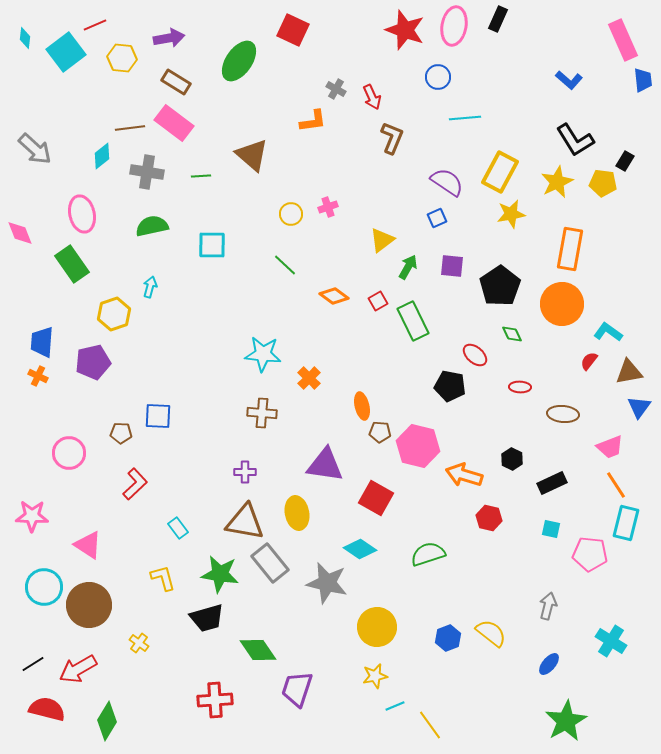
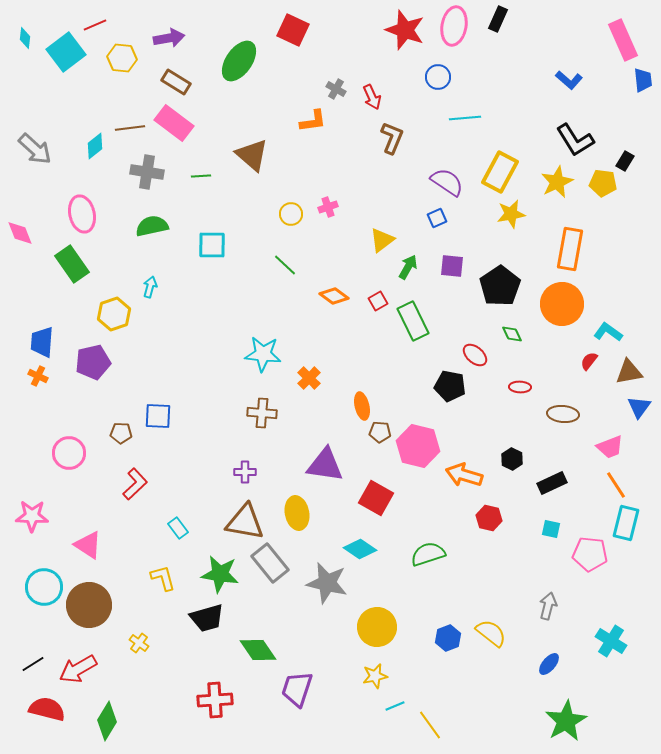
cyan diamond at (102, 156): moved 7 px left, 10 px up
